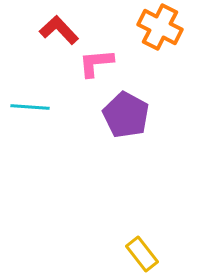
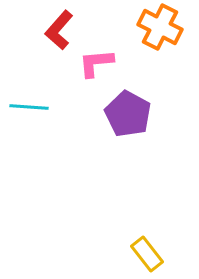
red L-shape: rotated 96 degrees counterclockwise
cyan line: moved 1 px left
purple pentagon: moved 2 px right, 1 px up
yellow rectangle: moved 5 px right
